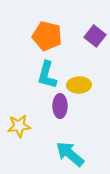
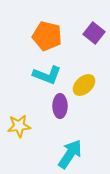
purple square: moved 1 px left, 3 px up
cyan L-shape: rotated 84 degrees counterclockwise
yellow ellipse: moved 5 px right; rotated 40 degrees counterclockwise
cyan arrow: rotated 84 degrees clockwise
